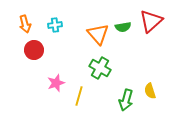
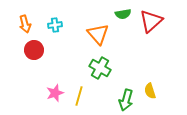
green semicircle: moved 13 px up
pink star: moved 1 px left, 10 px down
